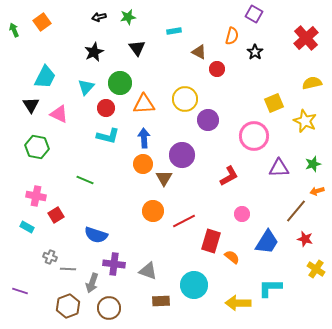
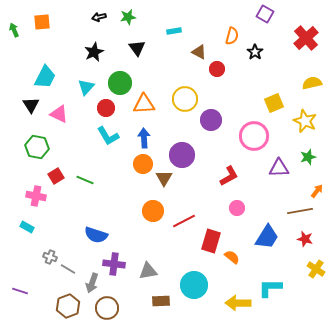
purple square at (254, 14): moved 11 px right
orange square at (42, 22): rotated 30 degrees clockwise
purple circle at (208, 120): moved 3 px right
cyan L-shape at (108, 136): rotated 45 degrees clockwise
green star at (313, 164): moved 5 px left, 7 px up
orange arrow at (317, 191): rotated 144 degrees clockwise
brown line at (296, 211): moved 4 px right; rotated 40 degrees clockwise
pink circle at (242, 214): moved 5 px left, 6 px up
red square at (56, 215): moved 39 px up
blue trapezoid at (267, 242): moved 5 px up
gray line at (68, 269): rotated 28 degrees clockwise
gray triangle at (148, 271): rotated 30 degrees counterclockwise
brown circle at (109, 308): moved 2 px left
